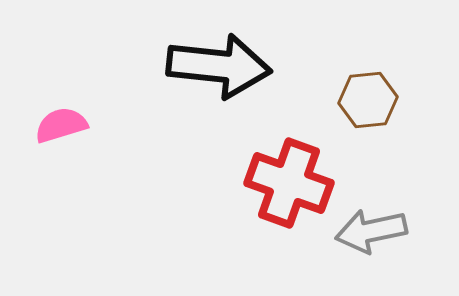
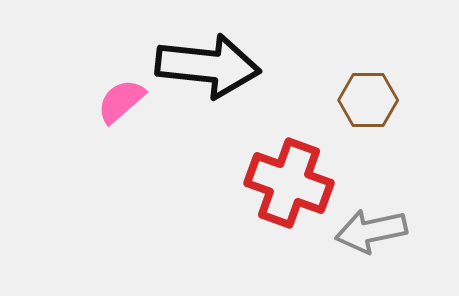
black arrow: moved 11 px left
brown hexagon: rotated 6 degrees clockwise
pink semicircle: moved 60 px right, 24 px up; rotated 24 degrees counterclockwise
